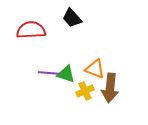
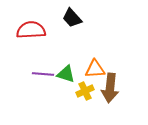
orange triangle: rotated 25 degrees counterclockwise
purple line: moved 6 px left, 1 px down
